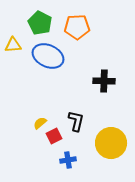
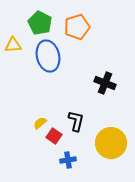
orange pentagon: rotated 15 degrees counterclockwise
blue ellipse: rotated 52 degrees clockwise
black cross: moved 1 px right, 2 px down; rotated 20 degrees clockwise
red square: rotated 28 degrees counterclockwise
